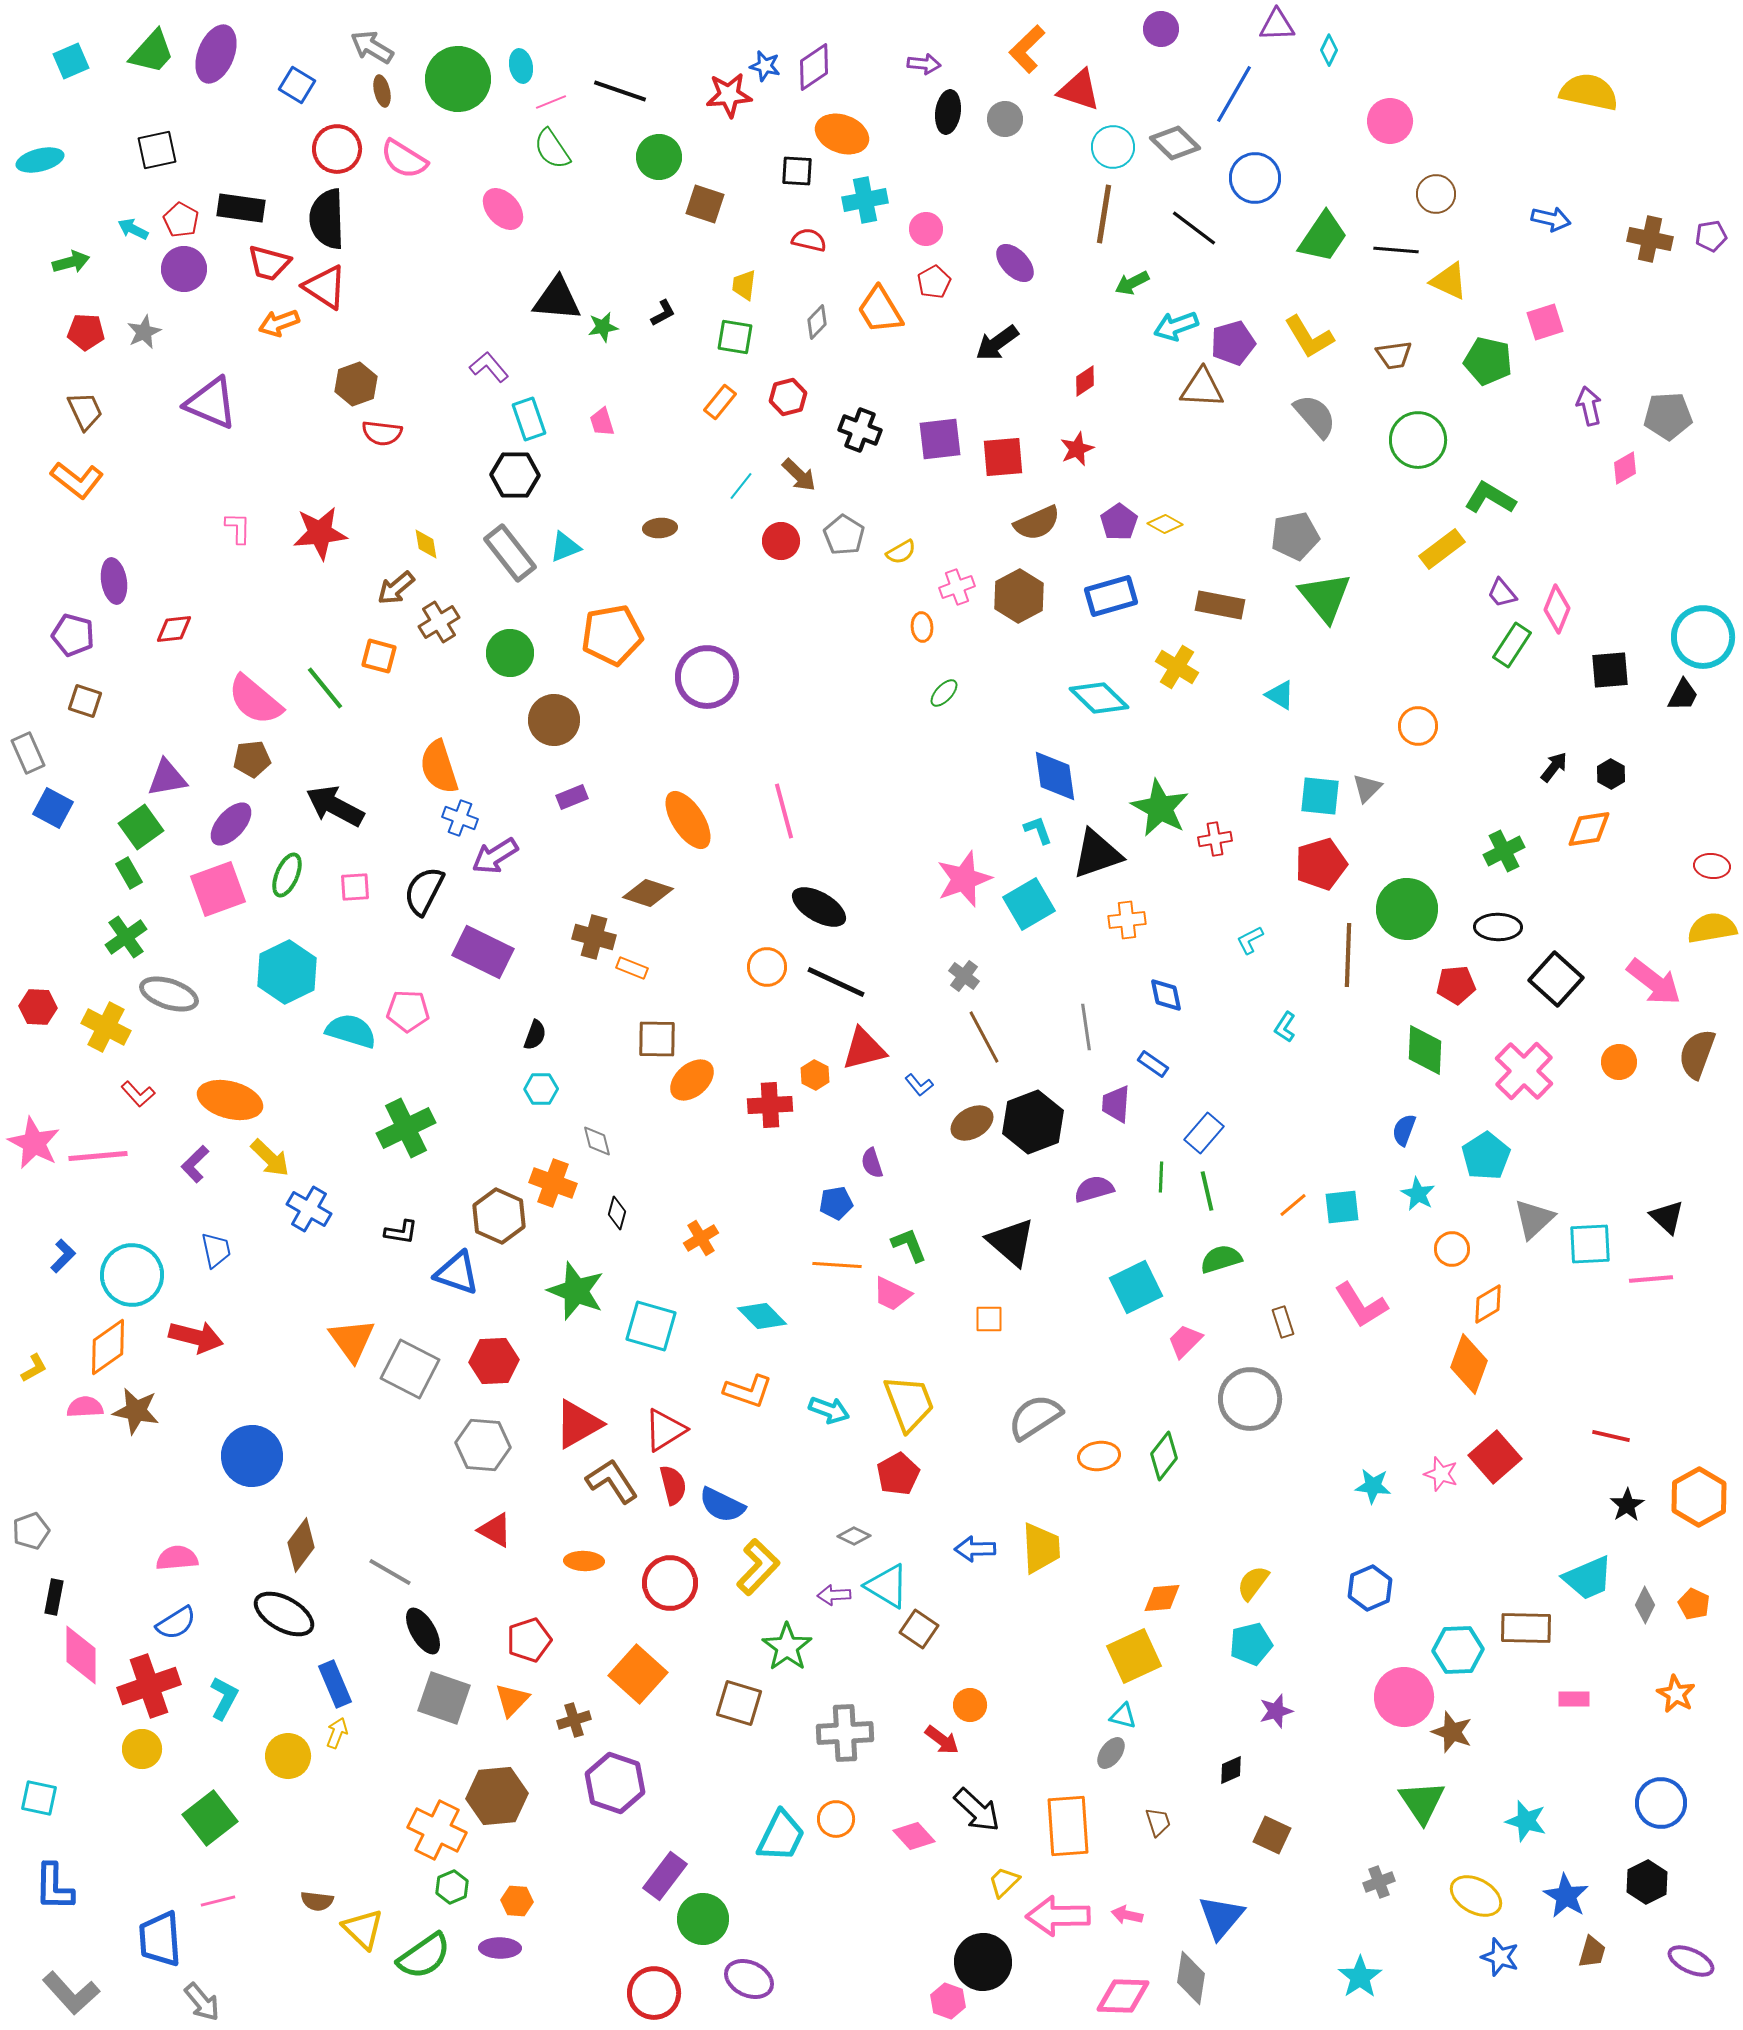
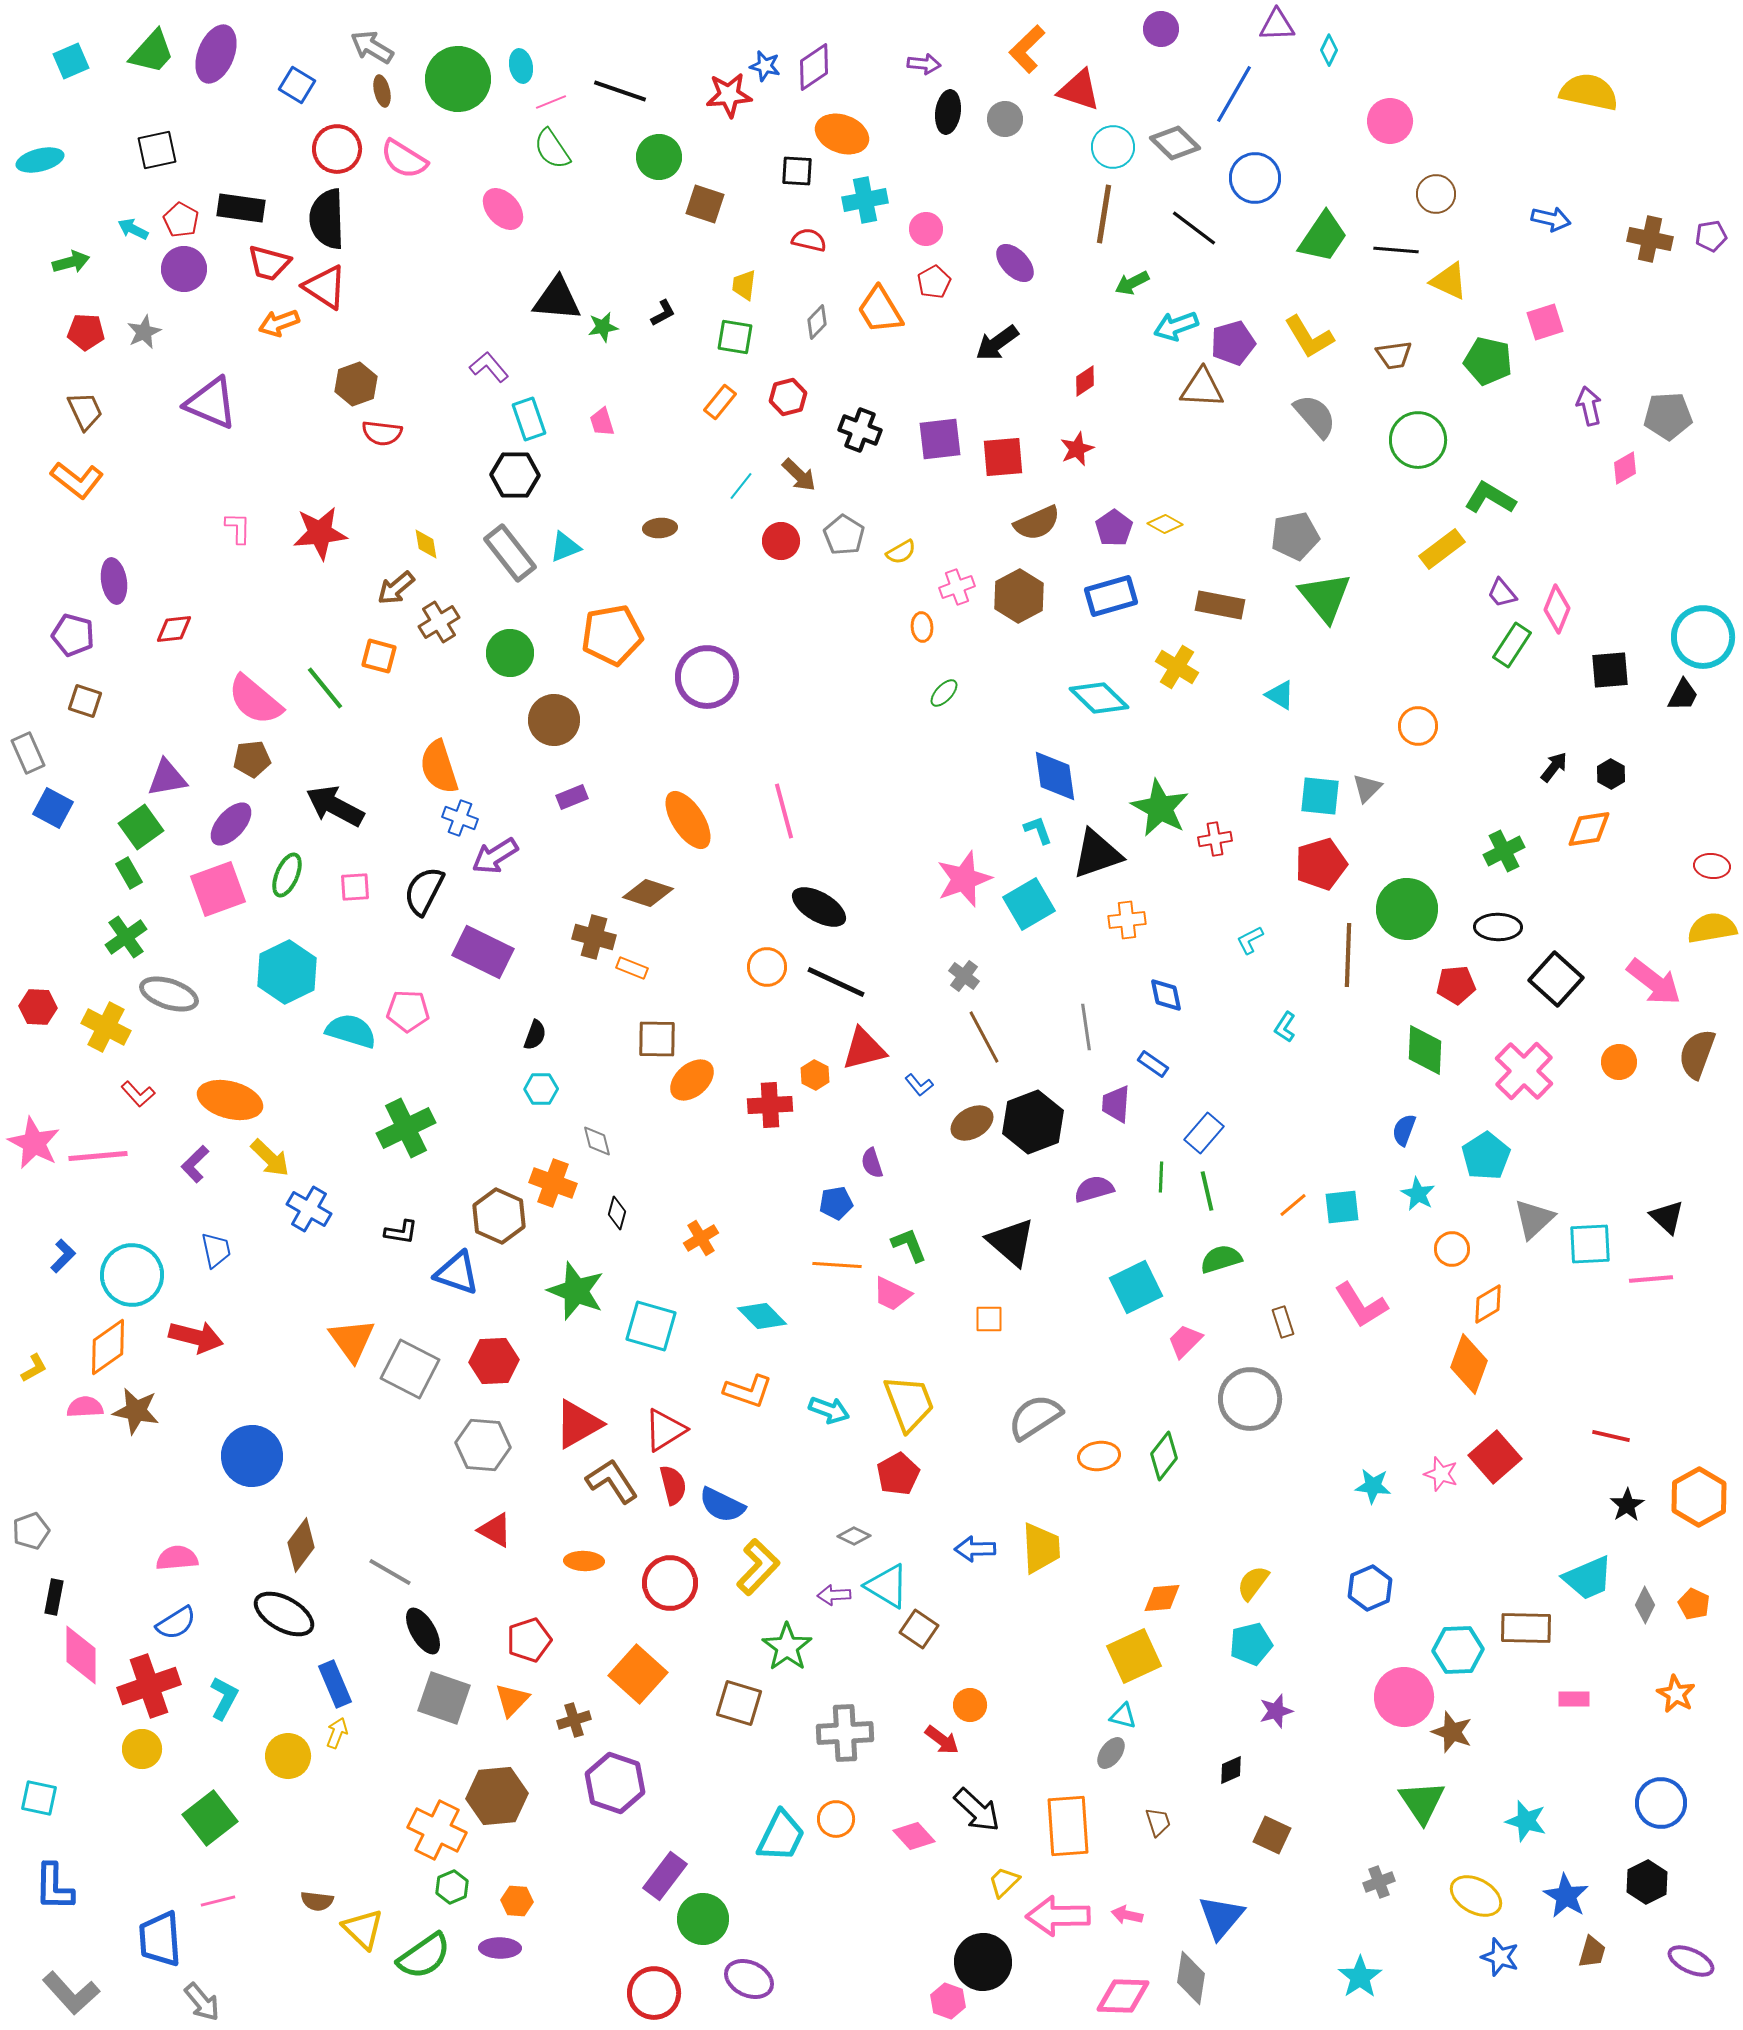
purple pentagon at (1119, 522): moved 5 px left, 6 px down
